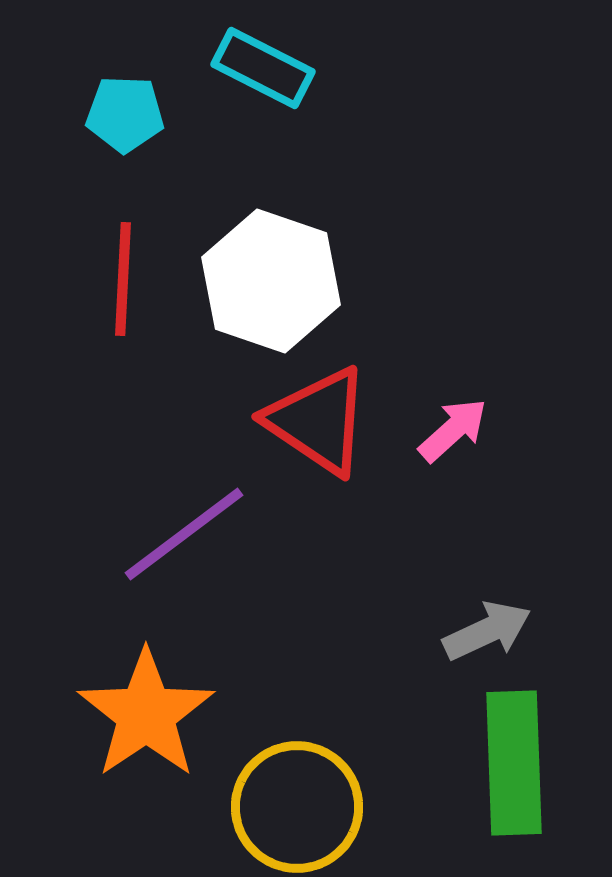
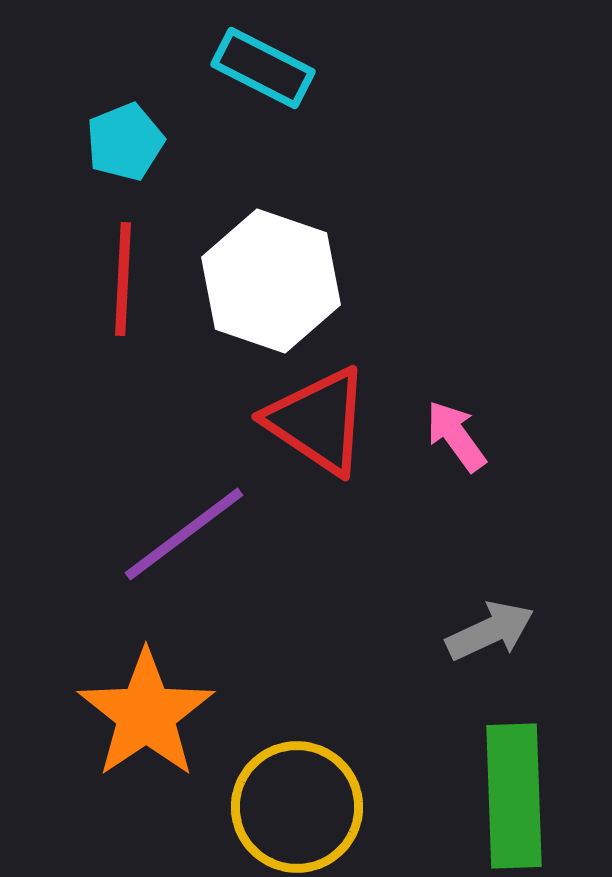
cyan pentagon: moved 28 px down; rotated 24 degrees counterclockwise
pink arrow: moved 3 px right, 6 px down; rotated 84 degrees counterclockwise
gray arrow: moved 3 px right
green rectangle: moved 33 px down
